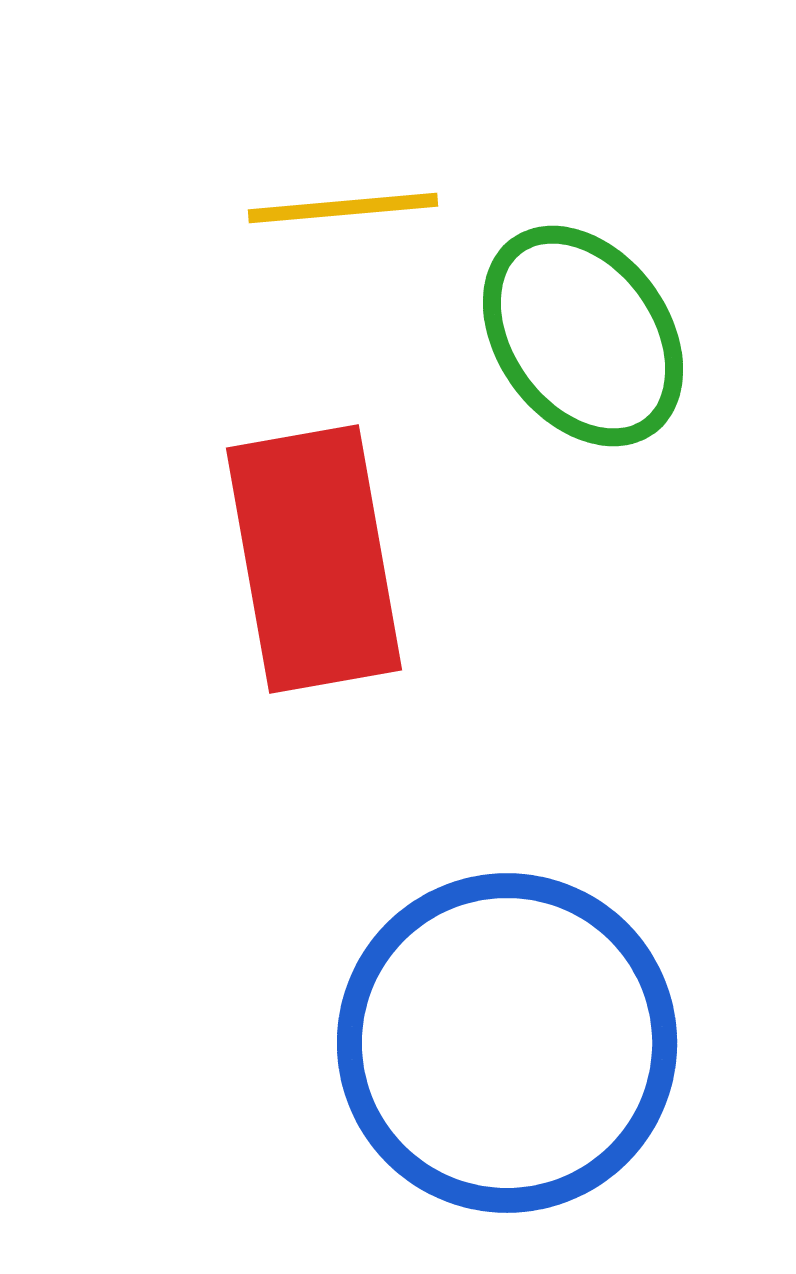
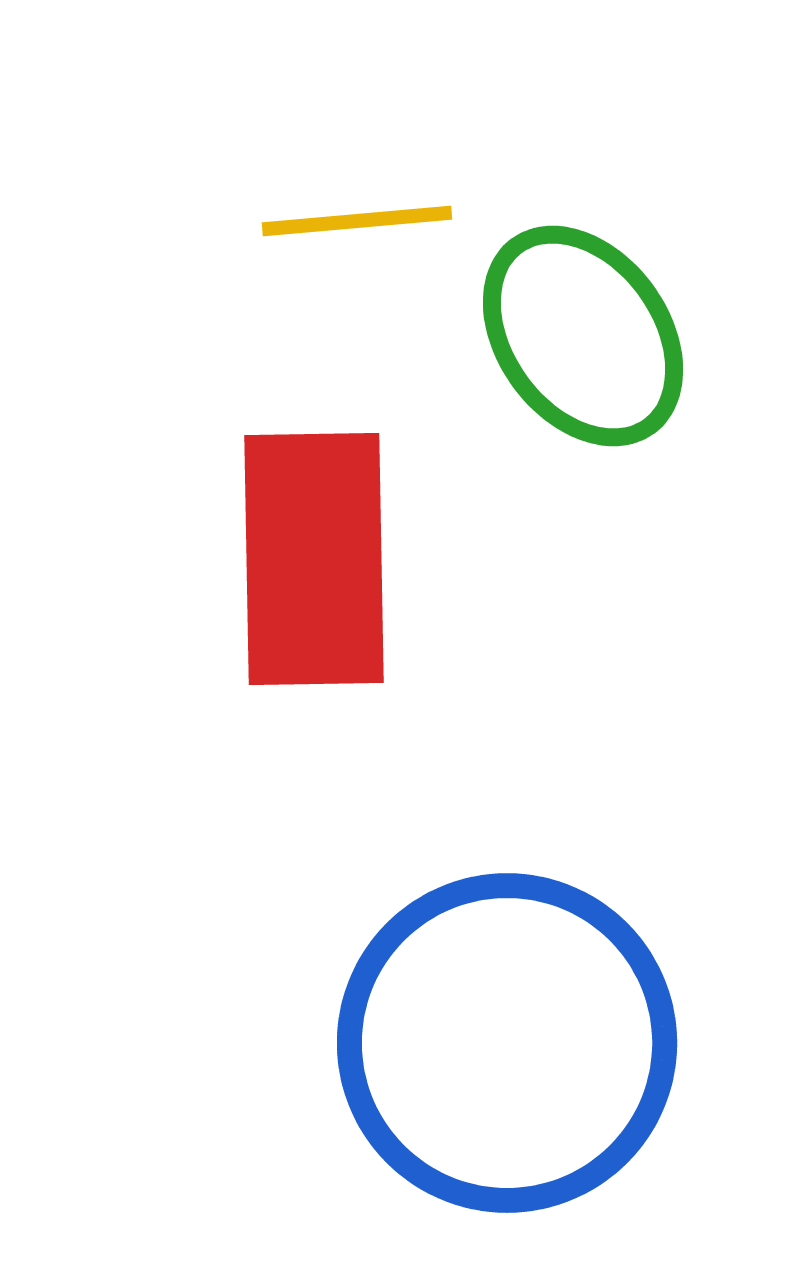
yellow line: moved 14 px right, 13 px down
red rectangle: rotated 9 degrees clockwise
